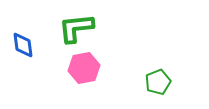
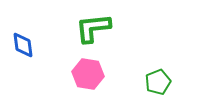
green L-shape: moved 17 px right
pink hexagon: moved 4 px right, 6 px down; rotated 20 degrees clockwise
